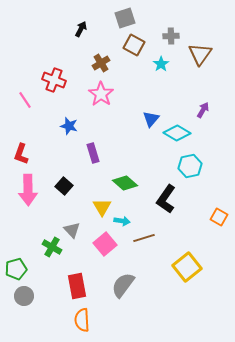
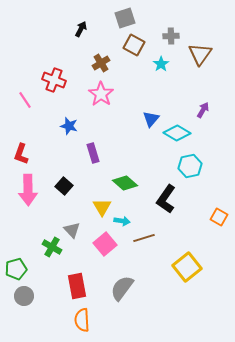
gray semicircle: moved 1 px left, 3 px down
